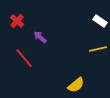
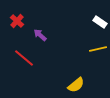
white rectangle: moved 1 px down
purple arrow: moved 2 px up
red line: rotated 10 degrees counterclockwise
